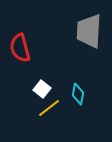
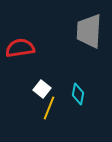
red semicircle: rotated 96 degrees clockwise
yellow line: rotated 30 degrees counterclockwise
